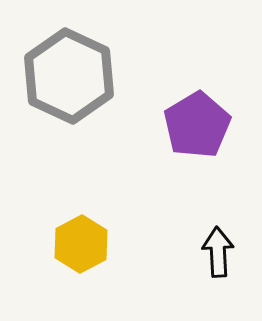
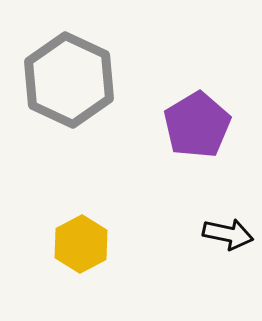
gray hexagon: moved 4 px down
black arrow: moved 10 px right, 18 px up; rotated 105 degrees clockwise
